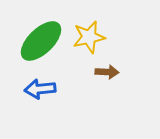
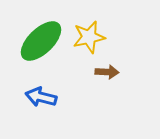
blue arrow: moved 1 px right, 8 px down; rotated 20 degrees clockwise
